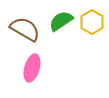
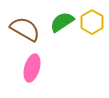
green semicircle: moved 1 px right, 1 px down
